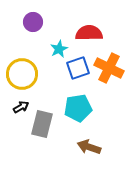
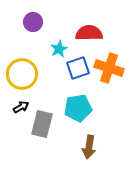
orange cross: rotated 8 degrees counterclockwise
brown arrow: rotated 100 degrees counterclockwise
